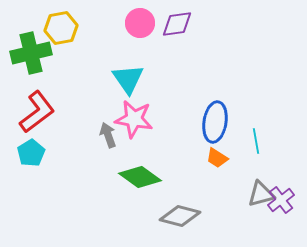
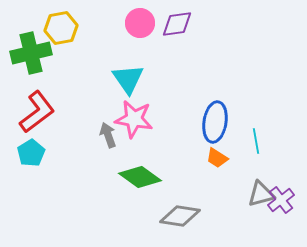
gray diamond: rotated 6 degrees counterclockwise
